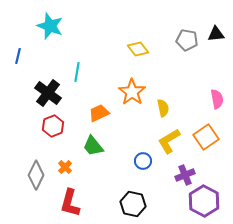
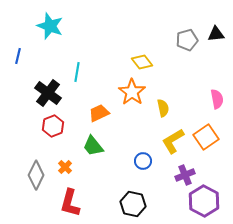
gray pentagon: rotated 25 degrees counterclockwise
yellow diamond: moved 4 px right, 13 px down
yellow L-shape: moved 4 px right
